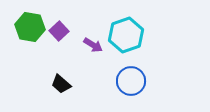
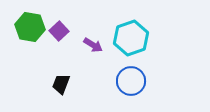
cyan hexagon: moved 5 px right, 3 px down
black trapezoid: rotated 70 degrees clockwise
